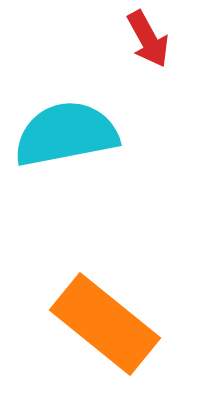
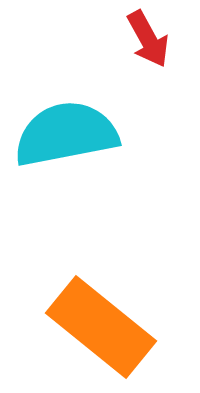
orange rectangle: moved 4 px left, 3 px down
